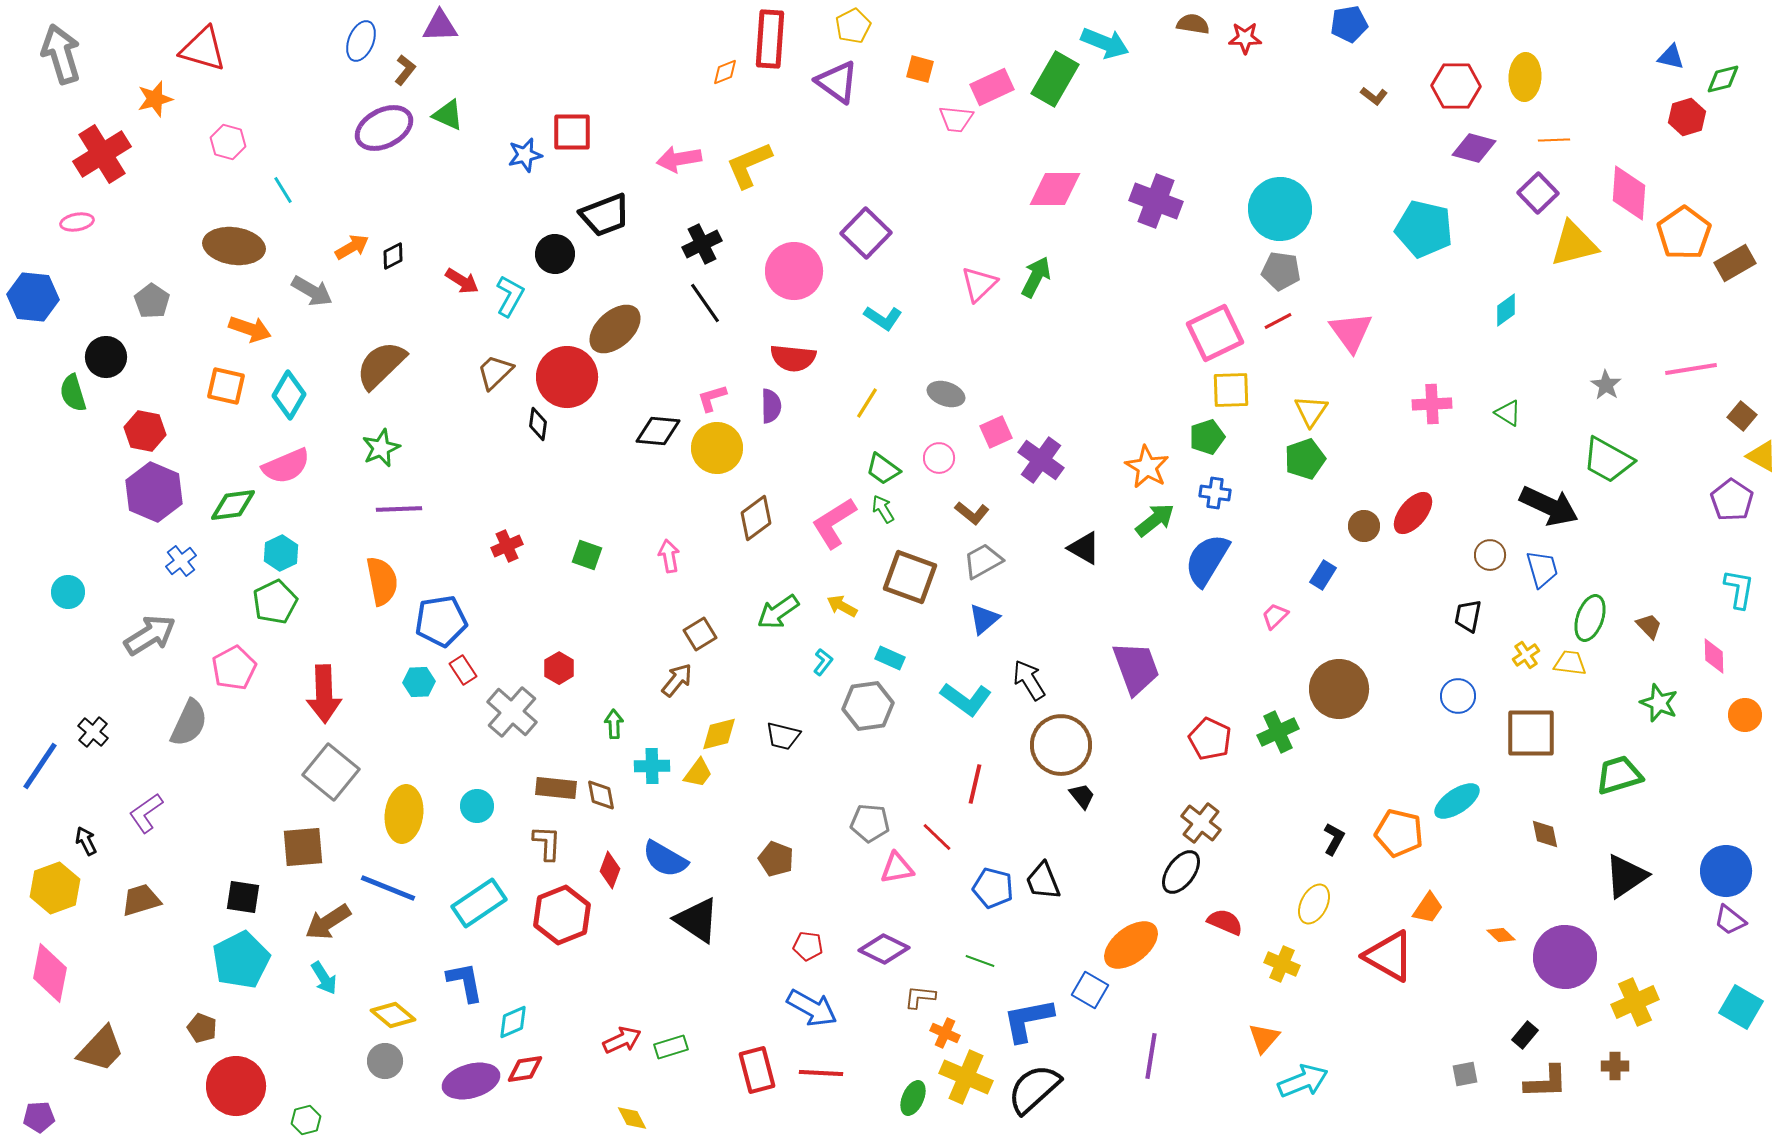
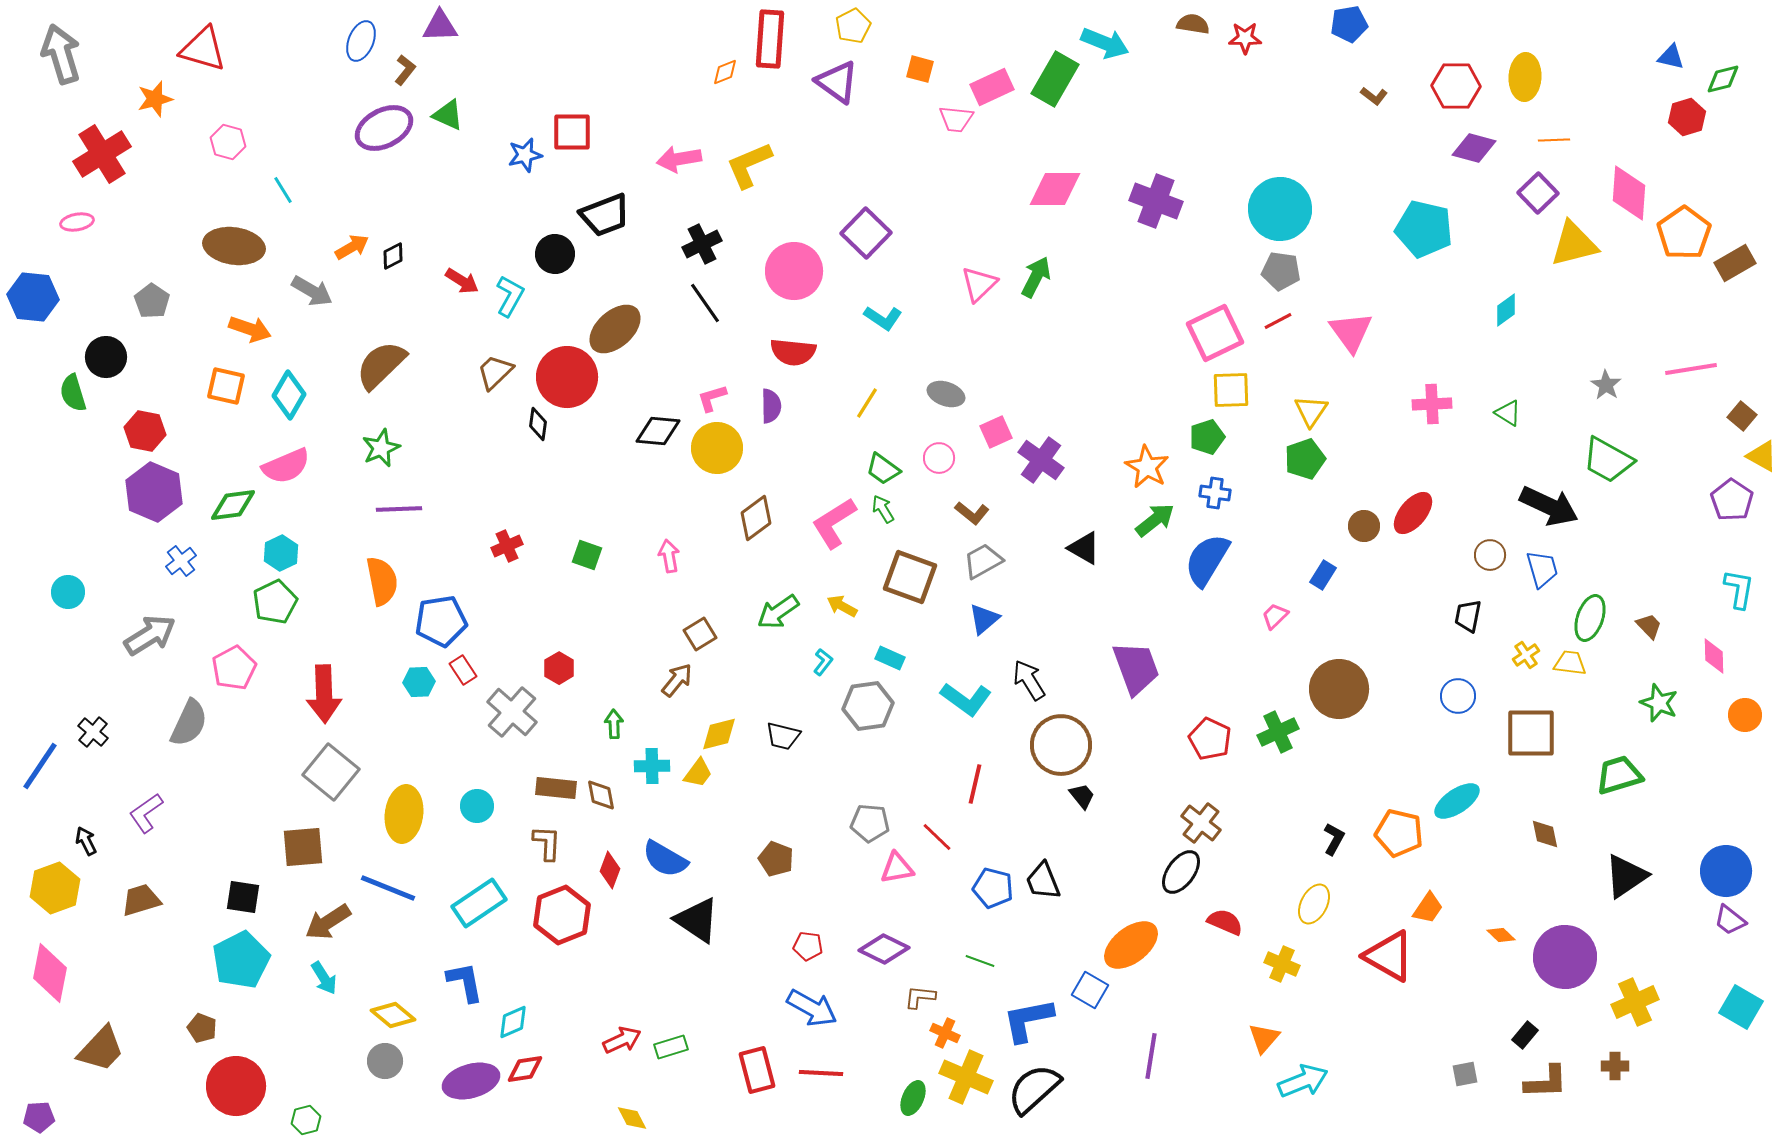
red semicircle at (793, 358): moved 6 px up
